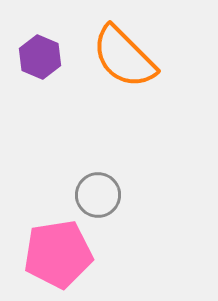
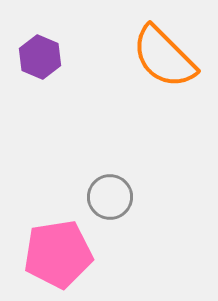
orange semicircle: moved 40 px right
gray circle: moved 12 px right, 2 px down
